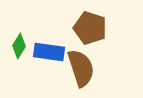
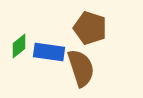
green diamond: rotated 20 degrees clockwise
